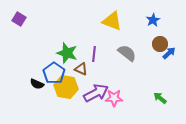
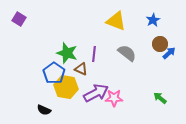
yellow triangle: moved 4 px right
black semicircle: moved 7 px right, 26 px down
